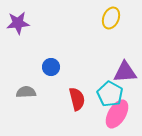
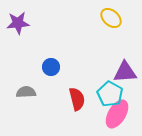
yellow ellipse: rotated 70 degrees counterclockwise
